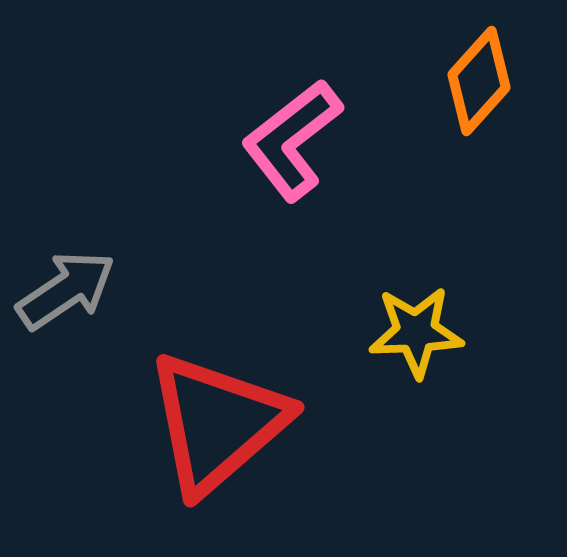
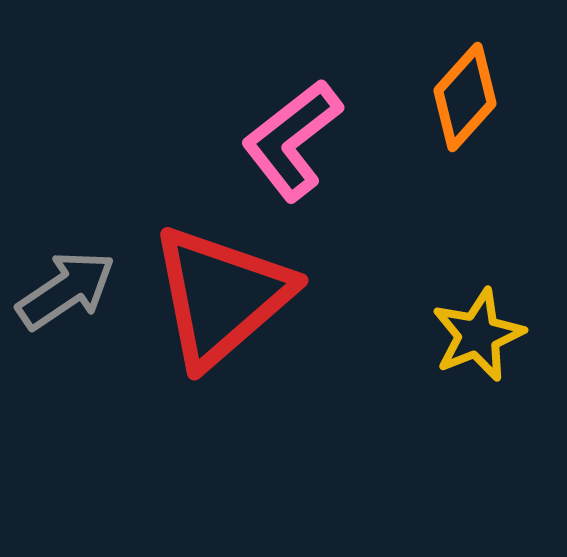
orange diamond: moved 14 px left, 16 px down
yellow star: moved 62 px right, 3 px down; rotated 20 degrees counterclockwise
red triangle: moved 4 px right, 127 px up
